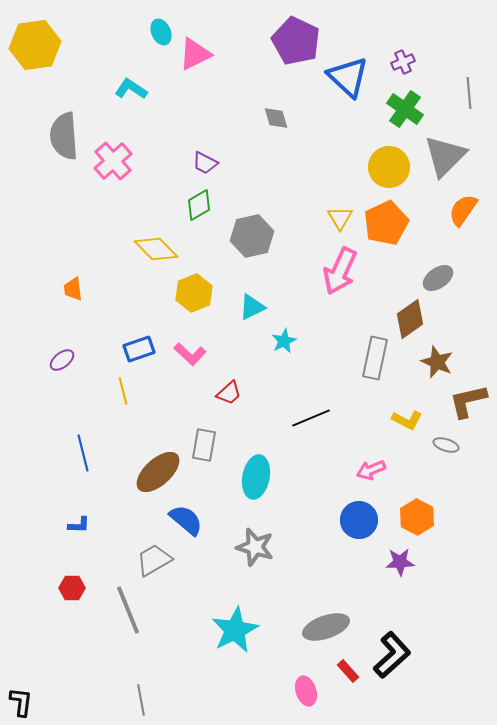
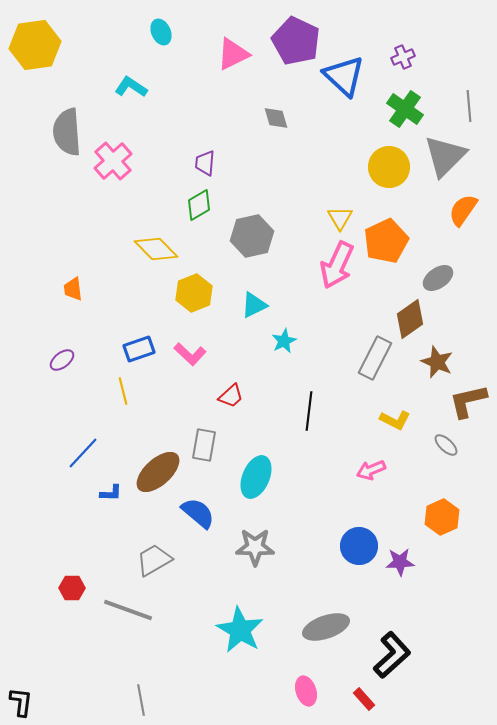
pink triangle at (195, 54): moved 38 px right
purple cross at (403, 62): moved 5 px up
blue triangle at (348, 77): moved 4 px left, 1 px up
cyan L-shape at (131, 89): moved 2 px up
gray line at (469, 93): moved 13 px down
gray semicircle at (64, 136): moved 3 px right, 4 px up
purple trapezoid at (205, 163): rotated 68 degrees clockwise
orange pentagon at (386, 223): moved 18 px down
pink arrow at (340, 271): moved 3 px left, 6 px up
cyan triangle at (252, 307): moved 2 px right, 2 px up
gray rectangle at (375, 358): rotated 15 degrees clockwise
red trapezoid at (229, 393): moved 2 px right, 3 px down
black line at (311, 418): moved 2 px left, 7 px up; rotated 60 degrees counterclockwise
yellow L-shape at (407, 420): moved 12 px left
gray ellipse at (446, 445): rotated 25 degrees clockwise
blue line at (83, 453): rotated 57 degrees clockwise
cyan ellipse at (256, 477): rotated 12 degrees clockwise
orange hexagon at (417, 517): moved 25 px right; rotated 8 degrees clockwise
blue semicircle at (186, 520): moved 12 px right, 7 px up
blue circle at (359, 520): moved 26 px down
blue L-shape at (79, 525): moved 32 px right, 32 px up
gray star at (255, 547): rotated 15 degrees counterclockwise
gray line at (128, 610): rotated 48 degrees counterclockwise
cyan star at (235, 630): moved 5 px right; rotated 15 degrees counterclockwise
red rectangle at (348, 671): moved 16 px right, 28 px down
